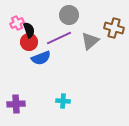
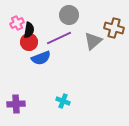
black semicircle: rotated 28 degrees clockwise
gray triangle: moved 3 px right
cyan cross: rotated 16 degrees clockwise
